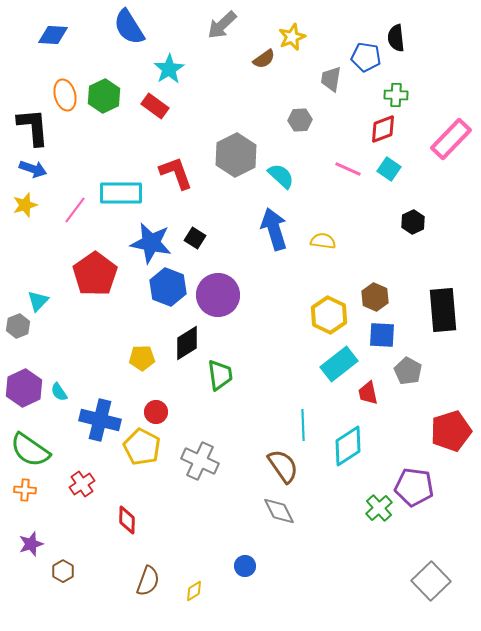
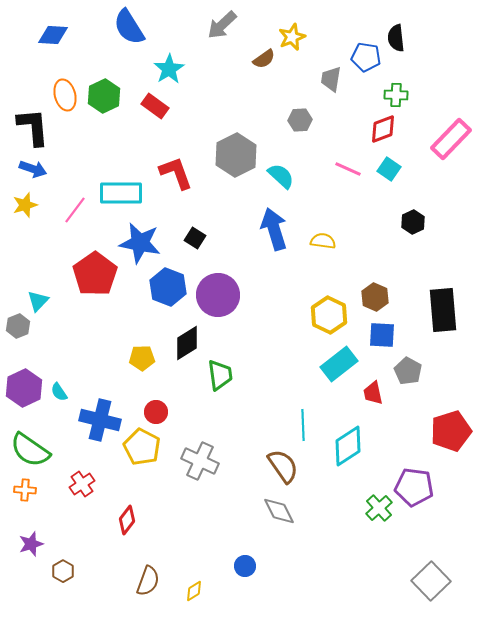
blue star at (151, 243): moved 11 px left
red trapezoid at (368, 393): moved 5 px right
red diamond at (127, 520): rotated 36 degrees clockwise
